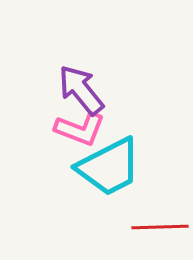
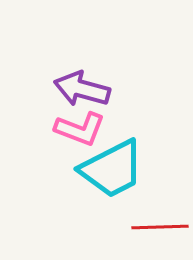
purple arrow: moved 1 px right, 1 px up; rotated 36 degrees counterclockwise
cyan trapezoid: moved 3 px right, 2 px down
